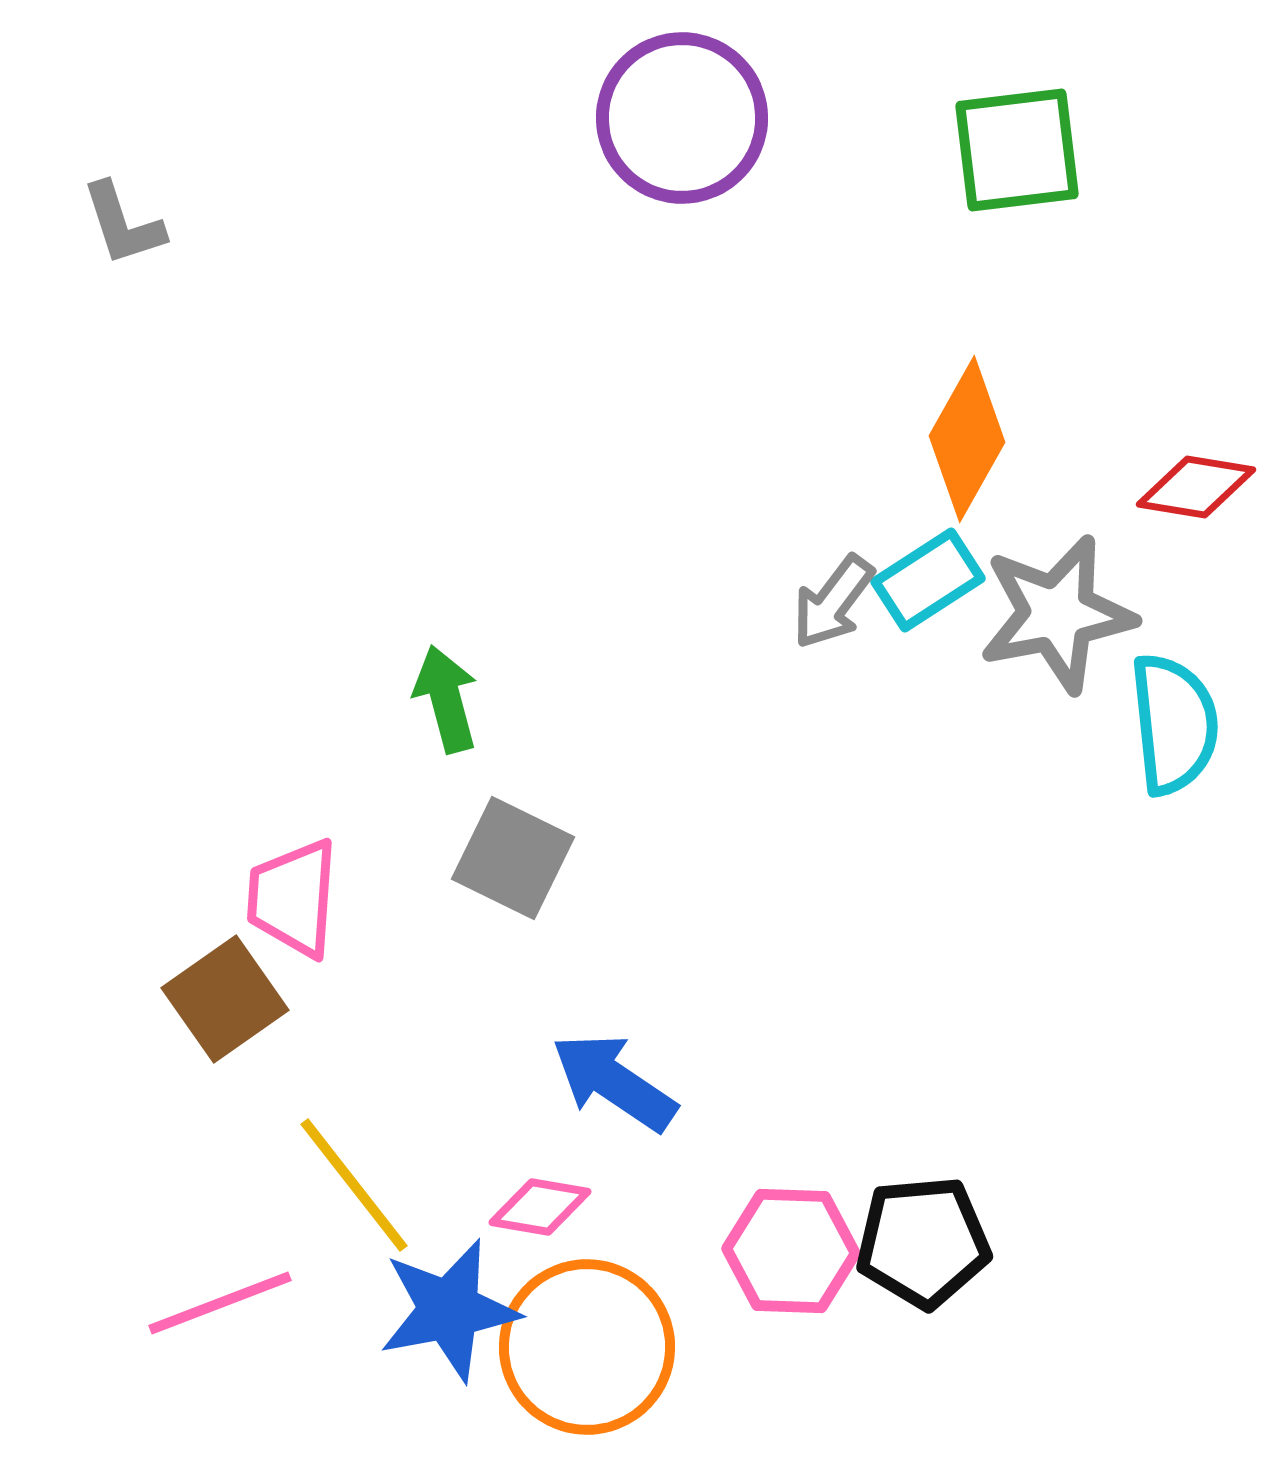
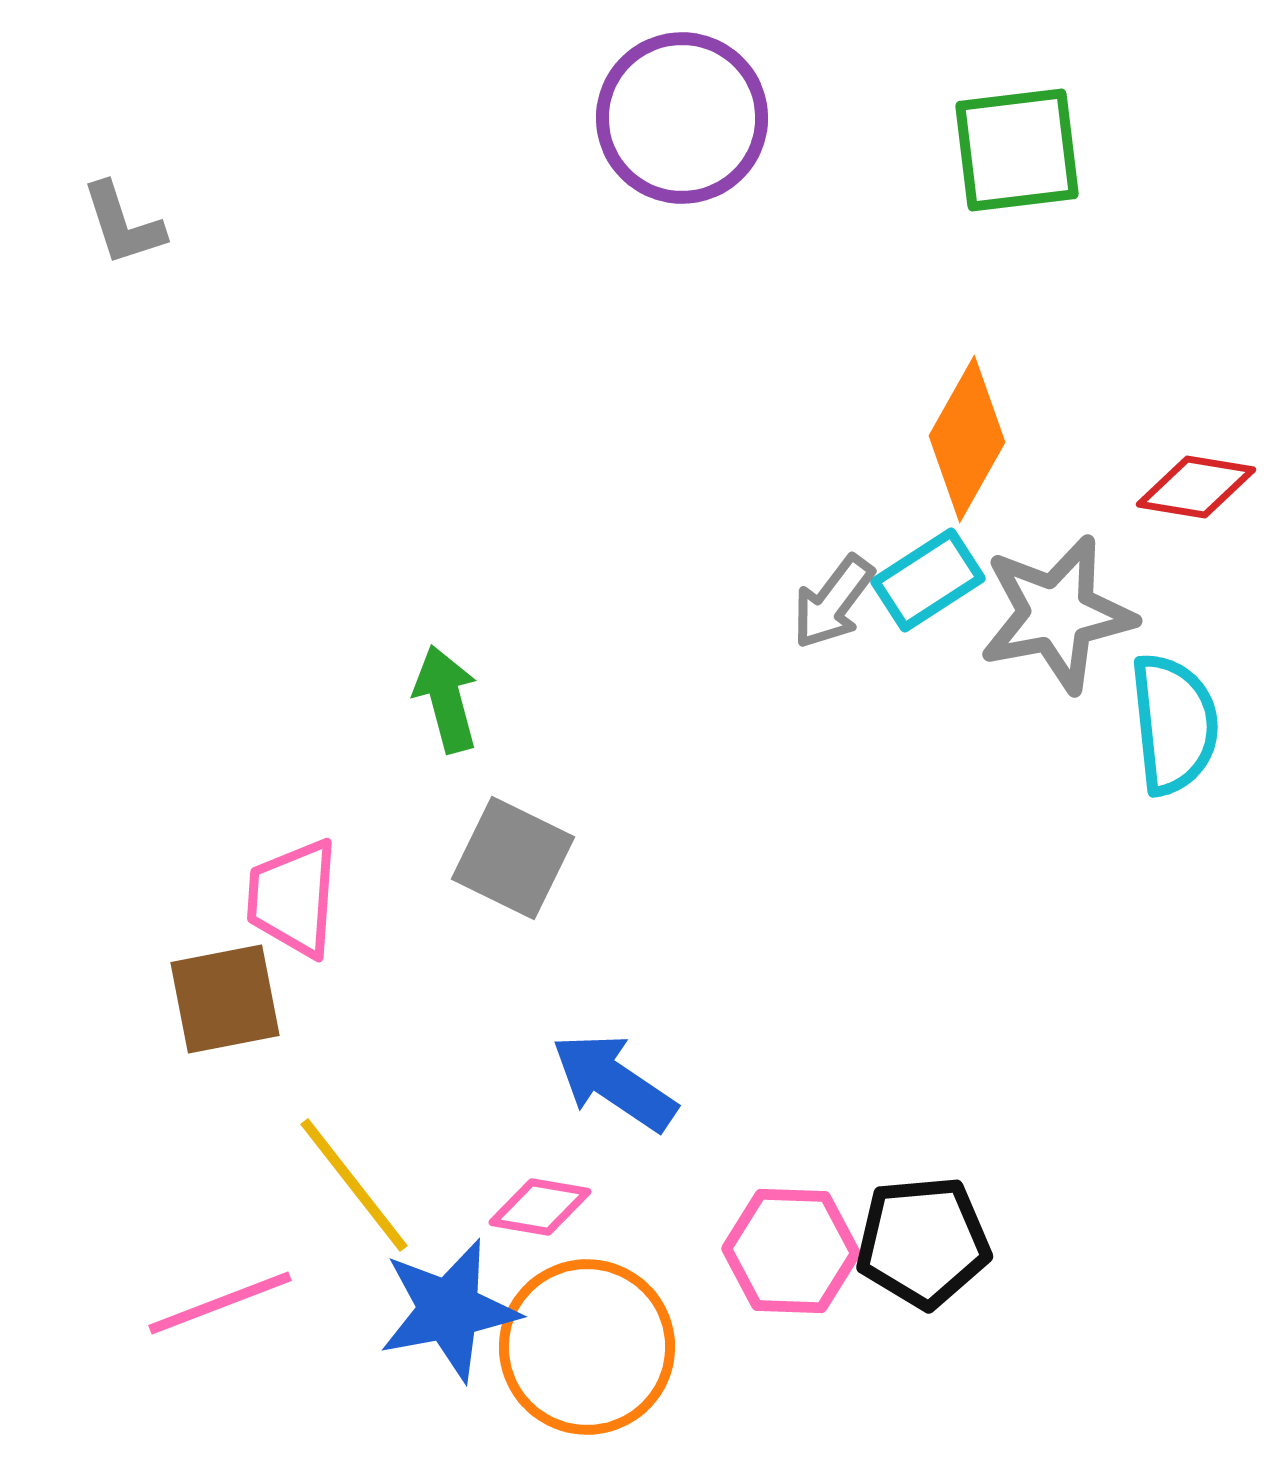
brown square: rotated 24 degrees clockwise
